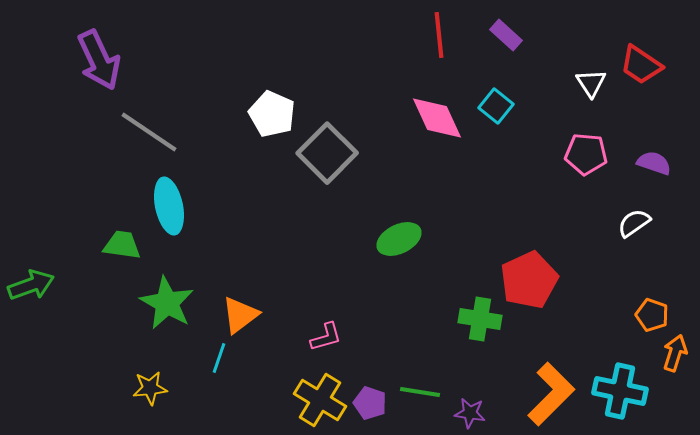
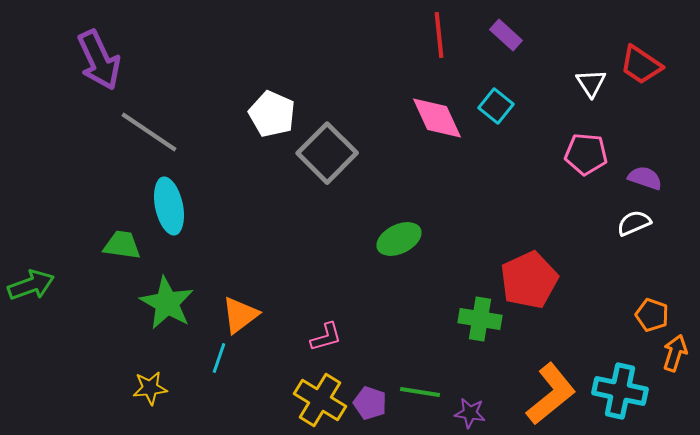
purple semicircle: moved 9 px left, 15 px down
white semicircle: rotated 12 degrees clockwise
orange L-shape: rotated 6 degrees clockwise
